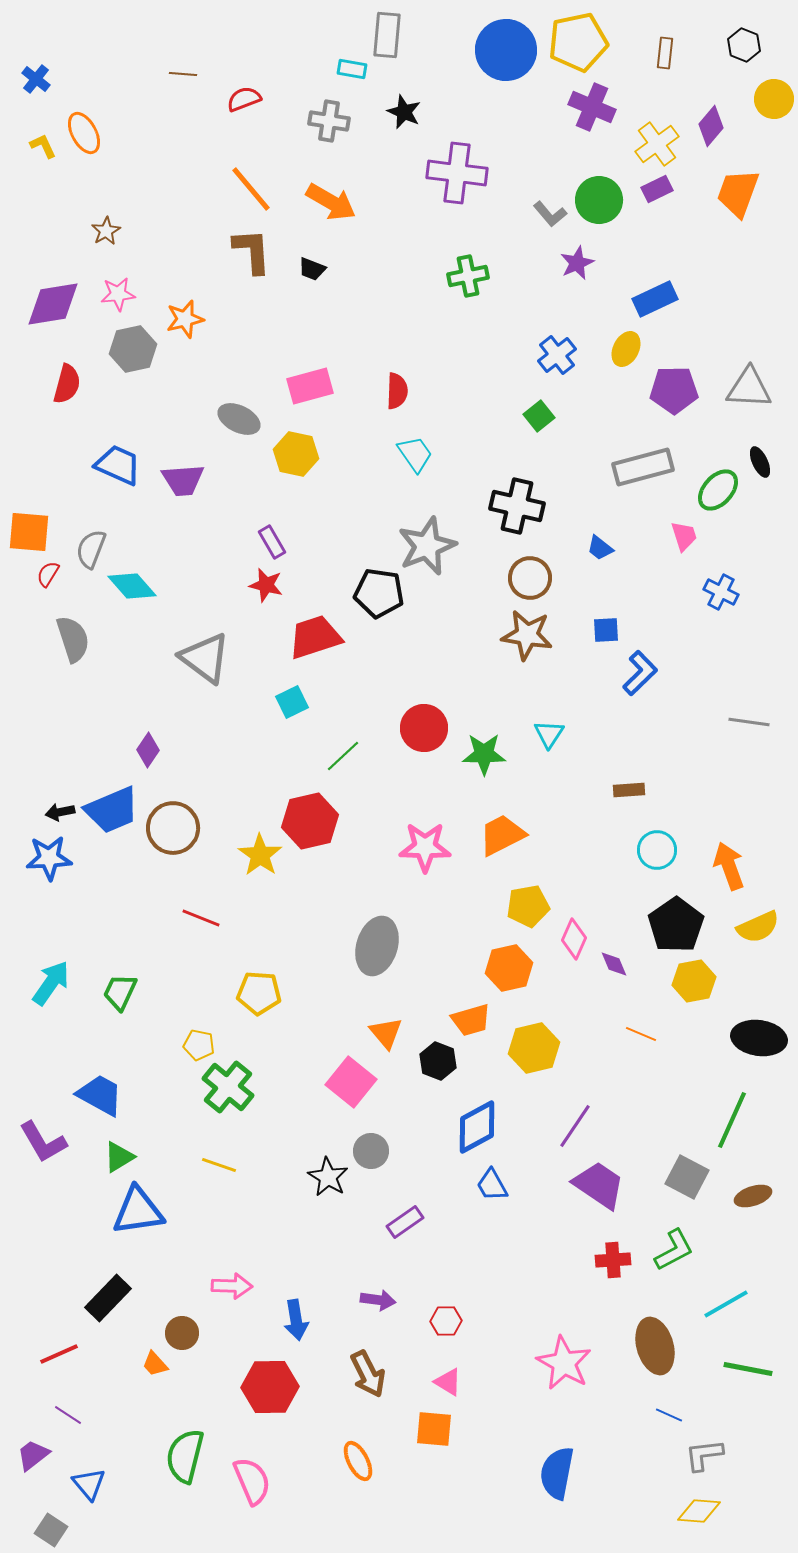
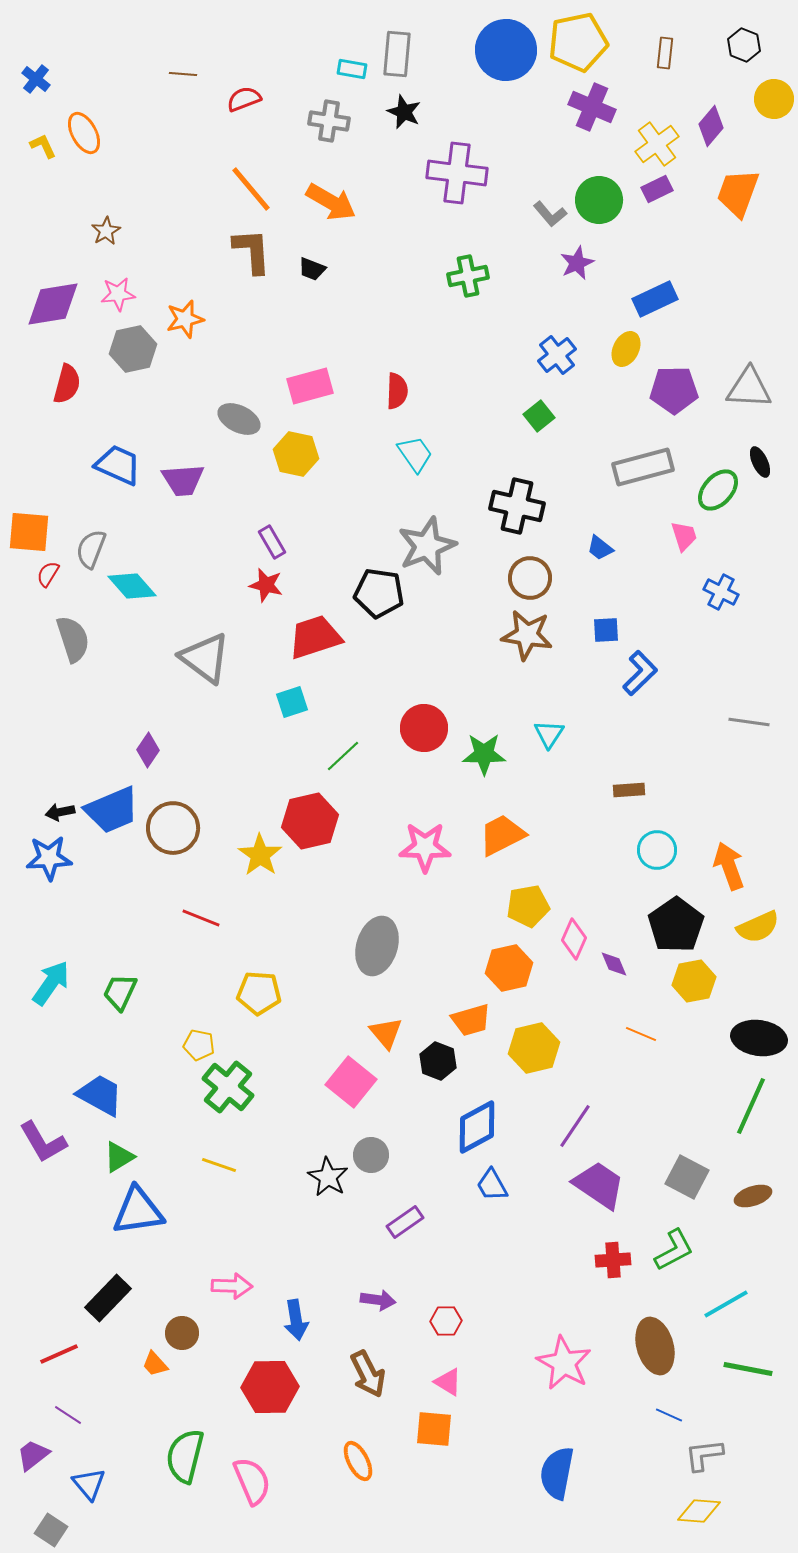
gray rectangle at (387, 35): moved 10 px right, 19 px down
cyan square at (292, 702): rotated 8 degrees clockwise
green line at (732, 1120): moved 19 px right, 14 px up
gray circle at (371, 1151): moved 4 px down
